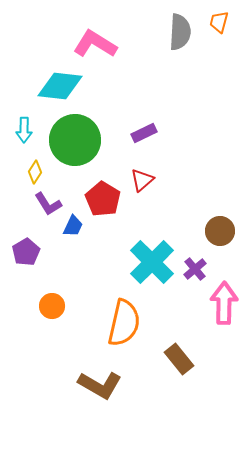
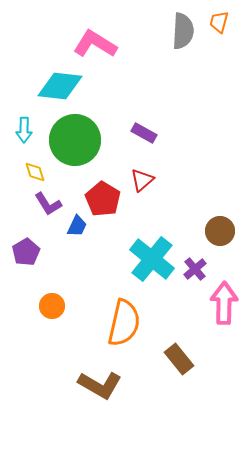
gray semicircle: moved 3 px right, 1 px up
purple rectangle: rotated 55 degrees clockwise
yellow diamond: rotated 50 degrees counterclockwise
blue trapezoid: moved 4 px right
cyan cross: moved 3 px up; rotated 6 degrees counterclockwise
